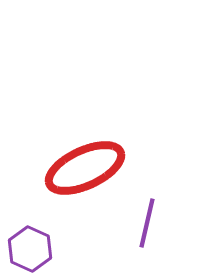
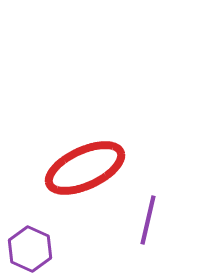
purple line: moved 1 px right, 3 px up
